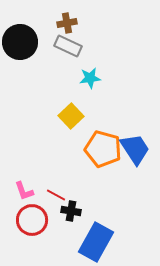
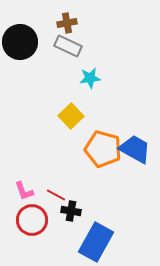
blue trapezoid: rotated 28 degrees counterclockwise
